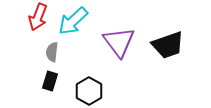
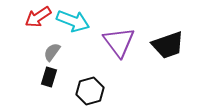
red arrow: rotated 36 degrees clockwise
cyan arrow: rotated 116 degrees counterclockwise
gray semicircle: rotated 30 degrees clockwise
black rectangle: moved 1 px left, 4 px up
black hexagon: moved 1 px right; rotated 16 degrees clockwise
